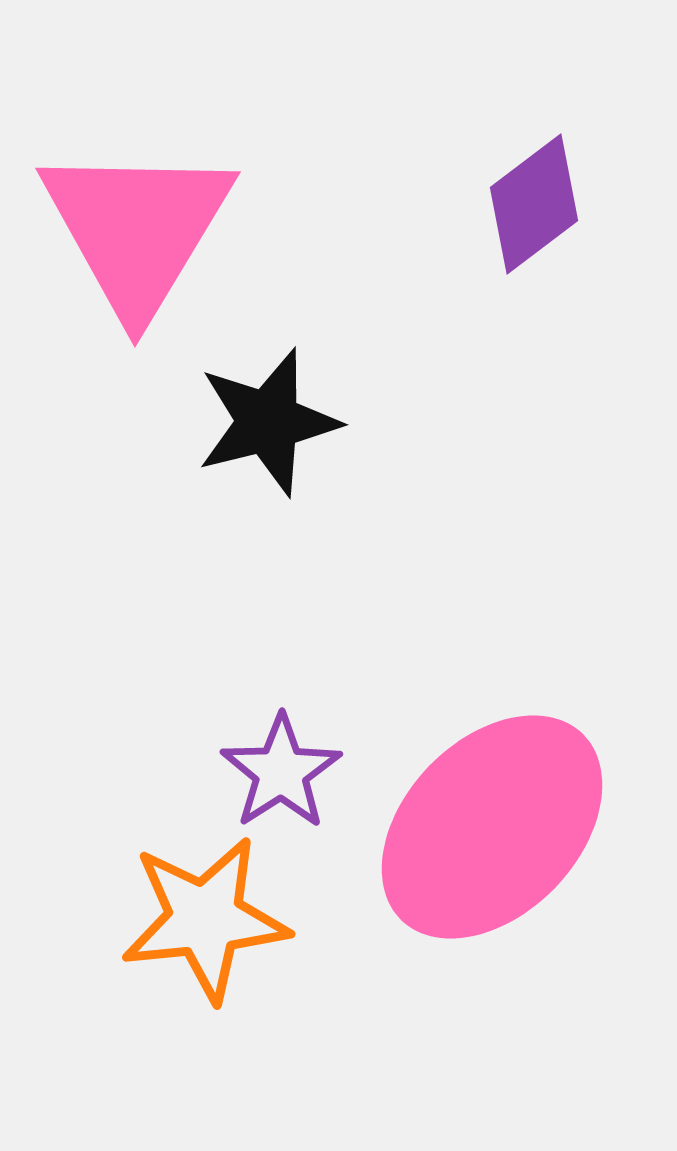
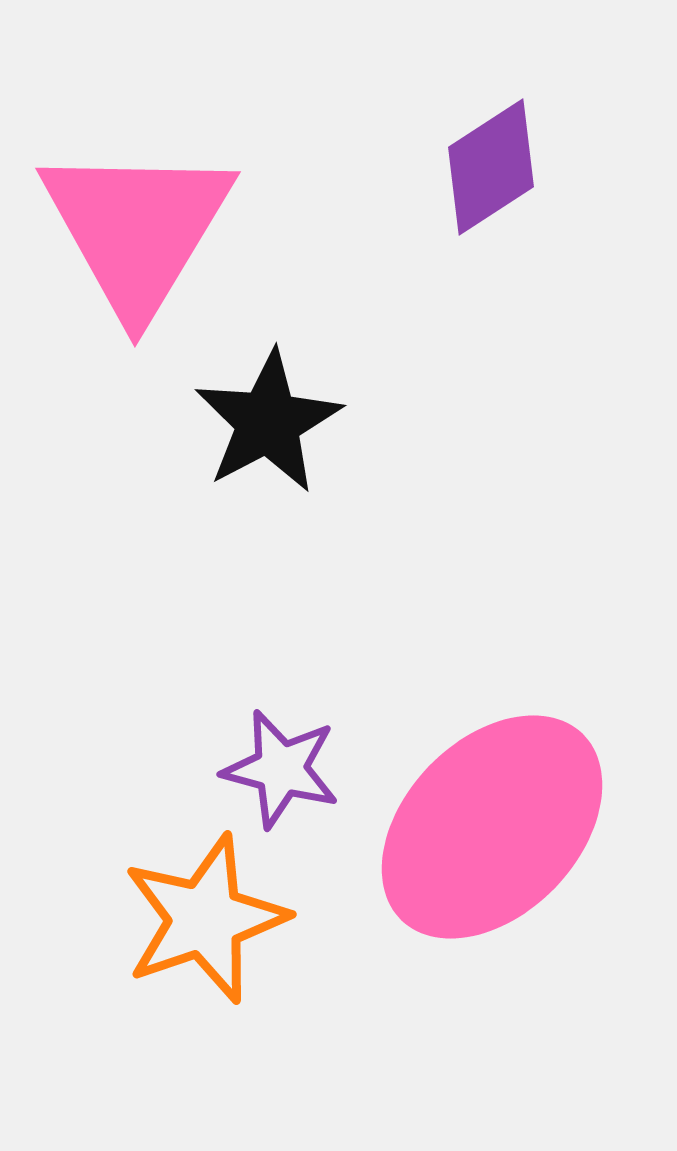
purple diamond: moved 43 px left, 37 px up; rotated 4 degrees clockwise
black star: rotated 14 degrees counterclockwise
purple star: moved 3 px up; rotated 24 degrees counterclockwise
orange star: rotated 13 degrees counterclockwise
